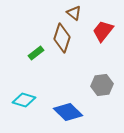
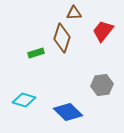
brown triangle: rotated 42 degrees counterclockwise
green rectangle: rotated 21 degrees clockwise
